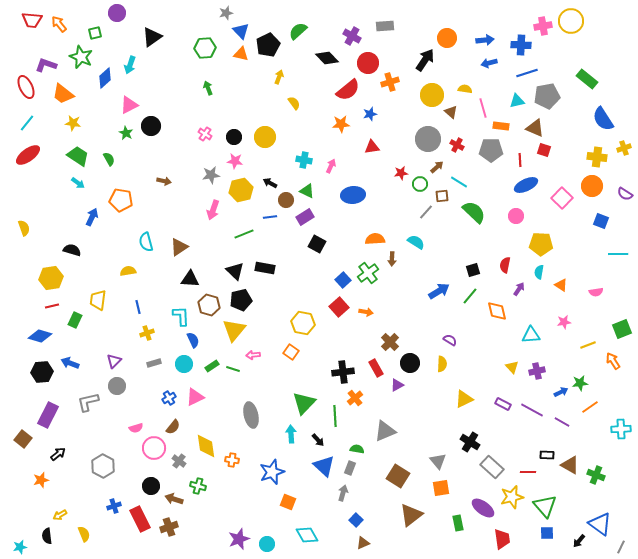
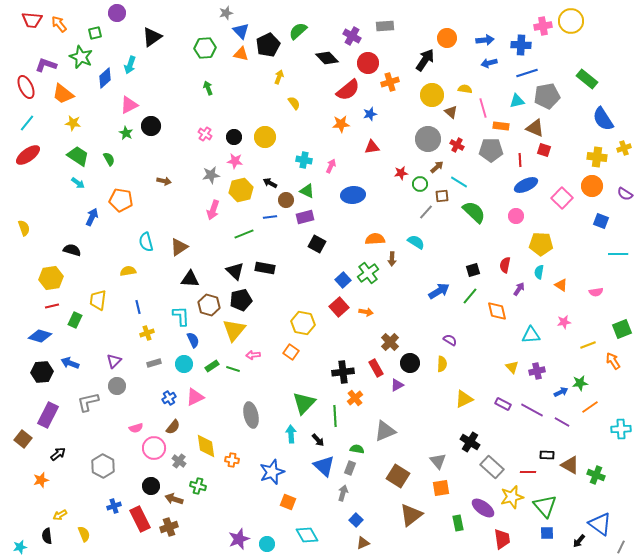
purple rectangle at (305, 217): rotated 18 degrees clockwise
